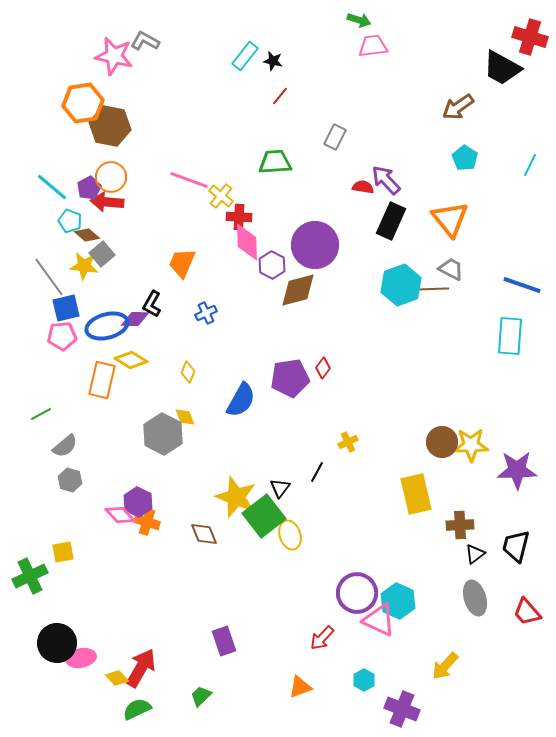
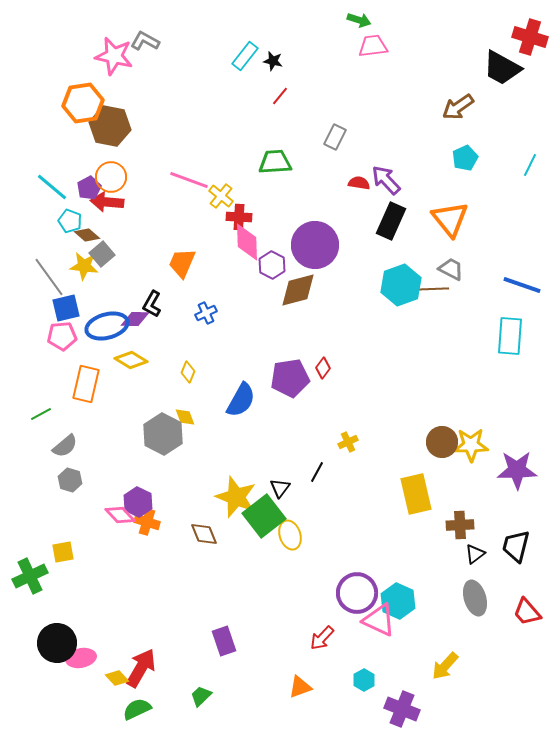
cyan pentagon at (465, 158): rotated 15 degrees clockwise
red semicircle at (363, 187): moved 4 px left, 4 px up
orange rectangle at (102, 380): moved 16 px left, 4 px down
